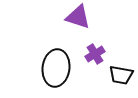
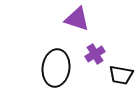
purple triangle: moved 1 px left, 2 px down
